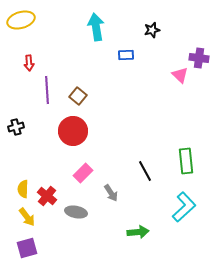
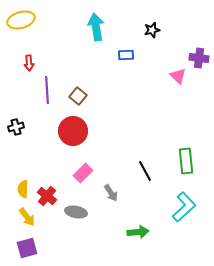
pink triangle: moved 2 px left, 1 px down
